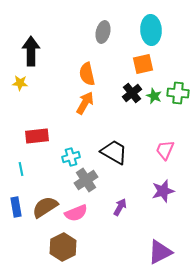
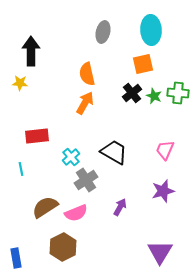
cyan cross: rotated 24 degrees counterclockwise
blue rectangle: moved 51 px down
purple triangle: rotated 32 degrees counterclockwise
